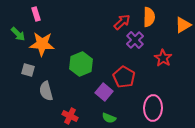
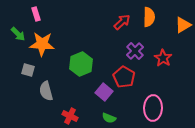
purple cross: moved 11 px down
